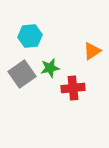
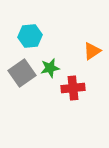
gray square: moved 1 px up
